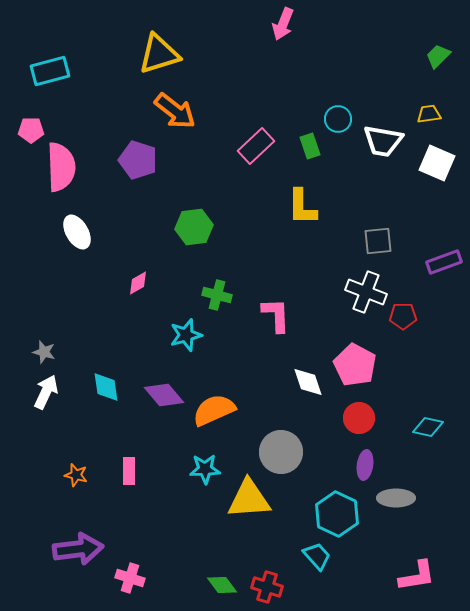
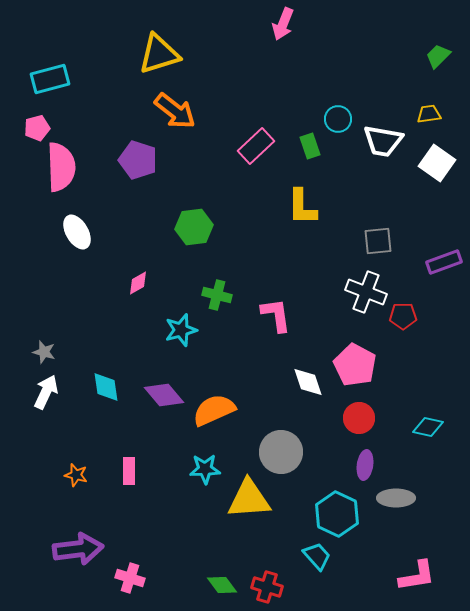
cyan rectangle at (50, 71): moved 8 px down
pink pentagon at (31, 130): moved 6 px right, 2 px up; rotated 15 degrees counterclockwise
white square at (437, 163): rotated 12 degrees clockwise
pink L-shape at (276, 315): rotated 6 degrees counterclockwise
cyan star at (186, 335): moved 5 px left, 5 px up
